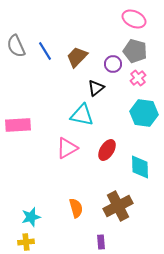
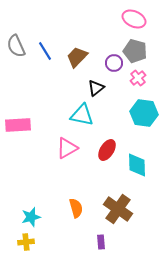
purple circle: moved 1 px right, 1 px up
cyan diamond: moved 3 px left, 2 px up
brown cross: moved 3 px down; rotated 28 degrees counterclockwise
